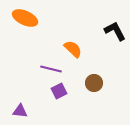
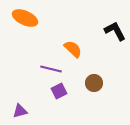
purple triangle: rotated 21 degrees counterclockwise
